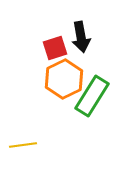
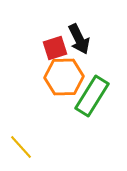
black arrow: moved 2 px left, 2 px down; rotated 16 degrees counterclockwise
orange hexagon: moved 2 px up; rotated 24 degrees clockwise
yellow line: moved 2 px left, 2 px down; rotated 56 degrees clockwise
